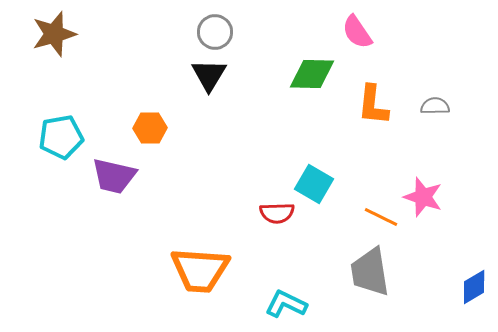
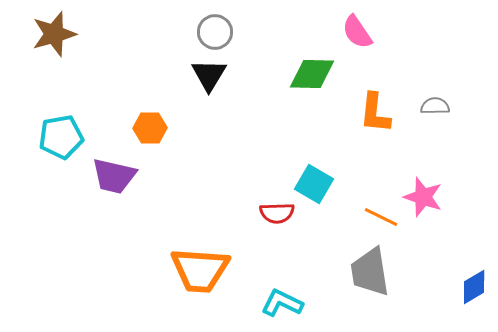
orange L-shape: moved 2 px right, 8 px down
cyan L-shape: moved 4 px left, 1 px up
